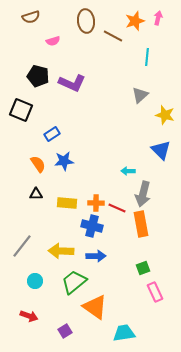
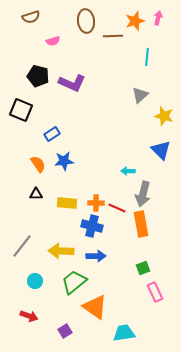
brown line: rotated 30 degrees counterclockwise
yellow star: moved 1 px left, 1 px down
